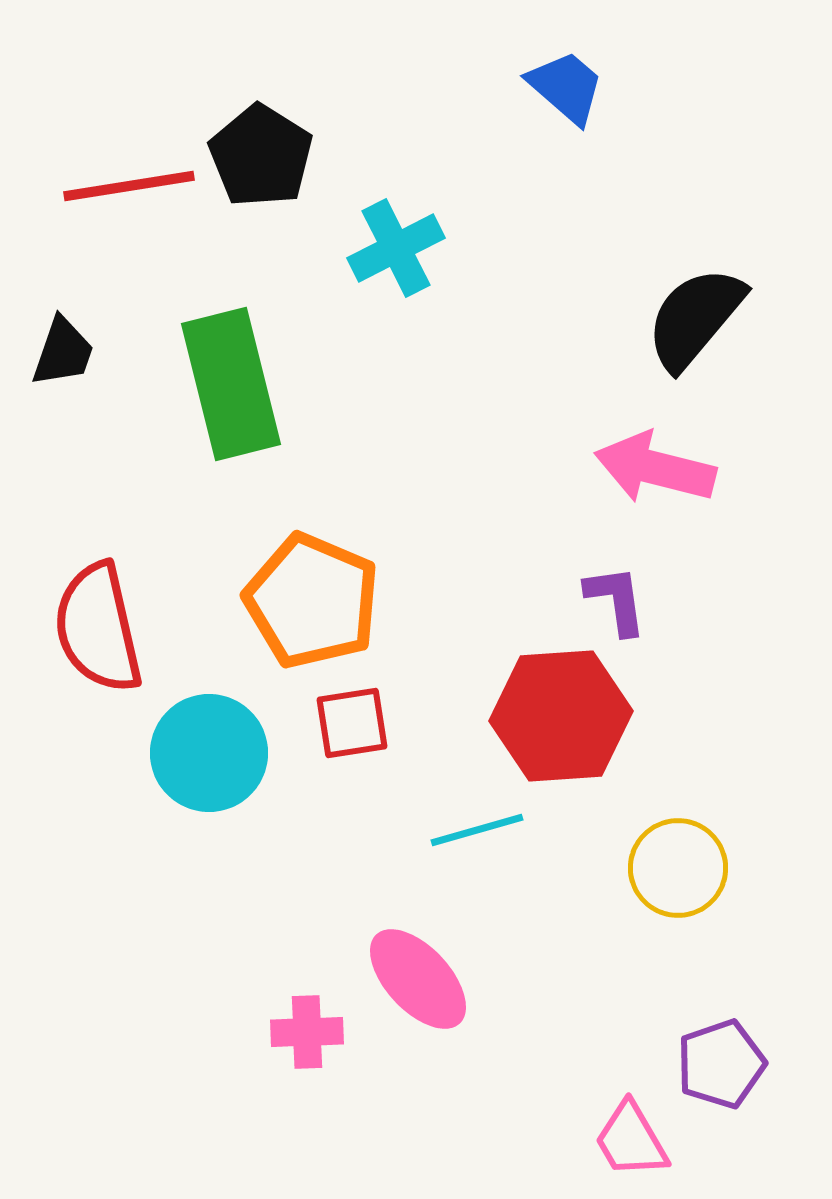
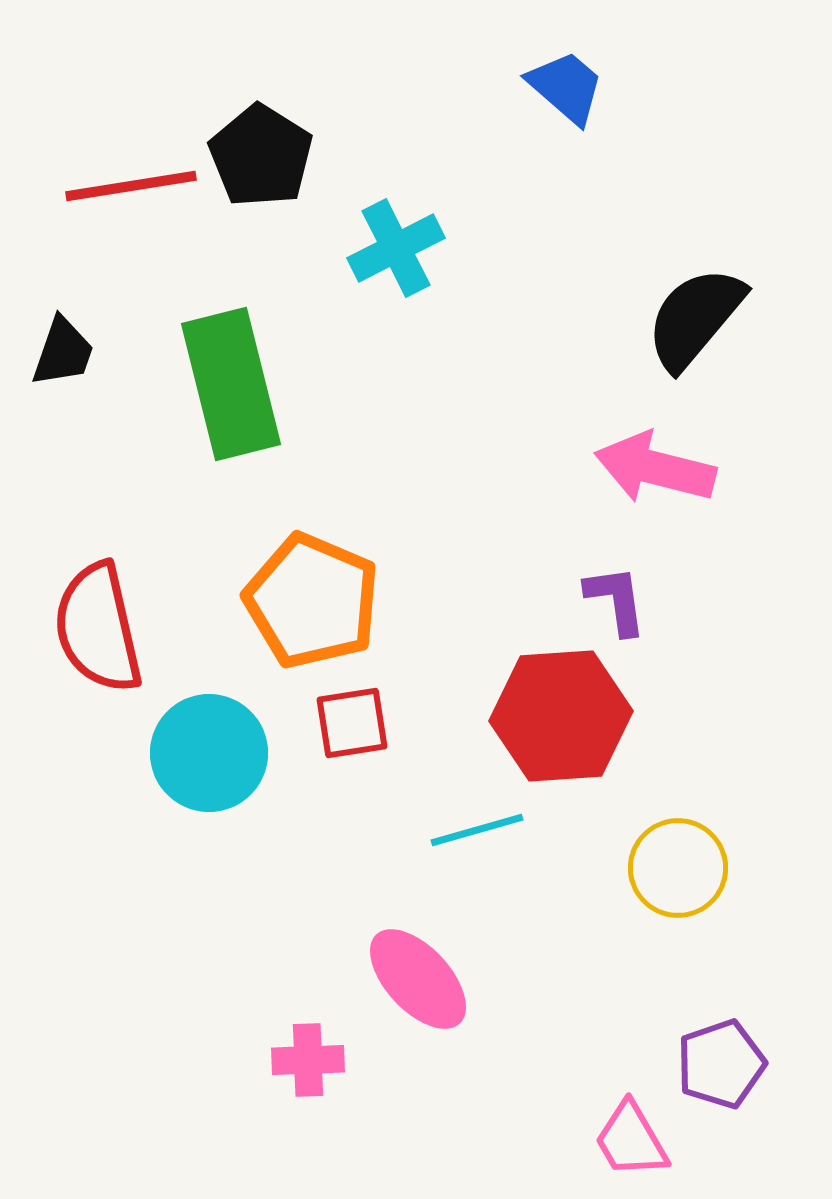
red line: moved 2 px right
pink cross: moved 1 px right, 28 px down
